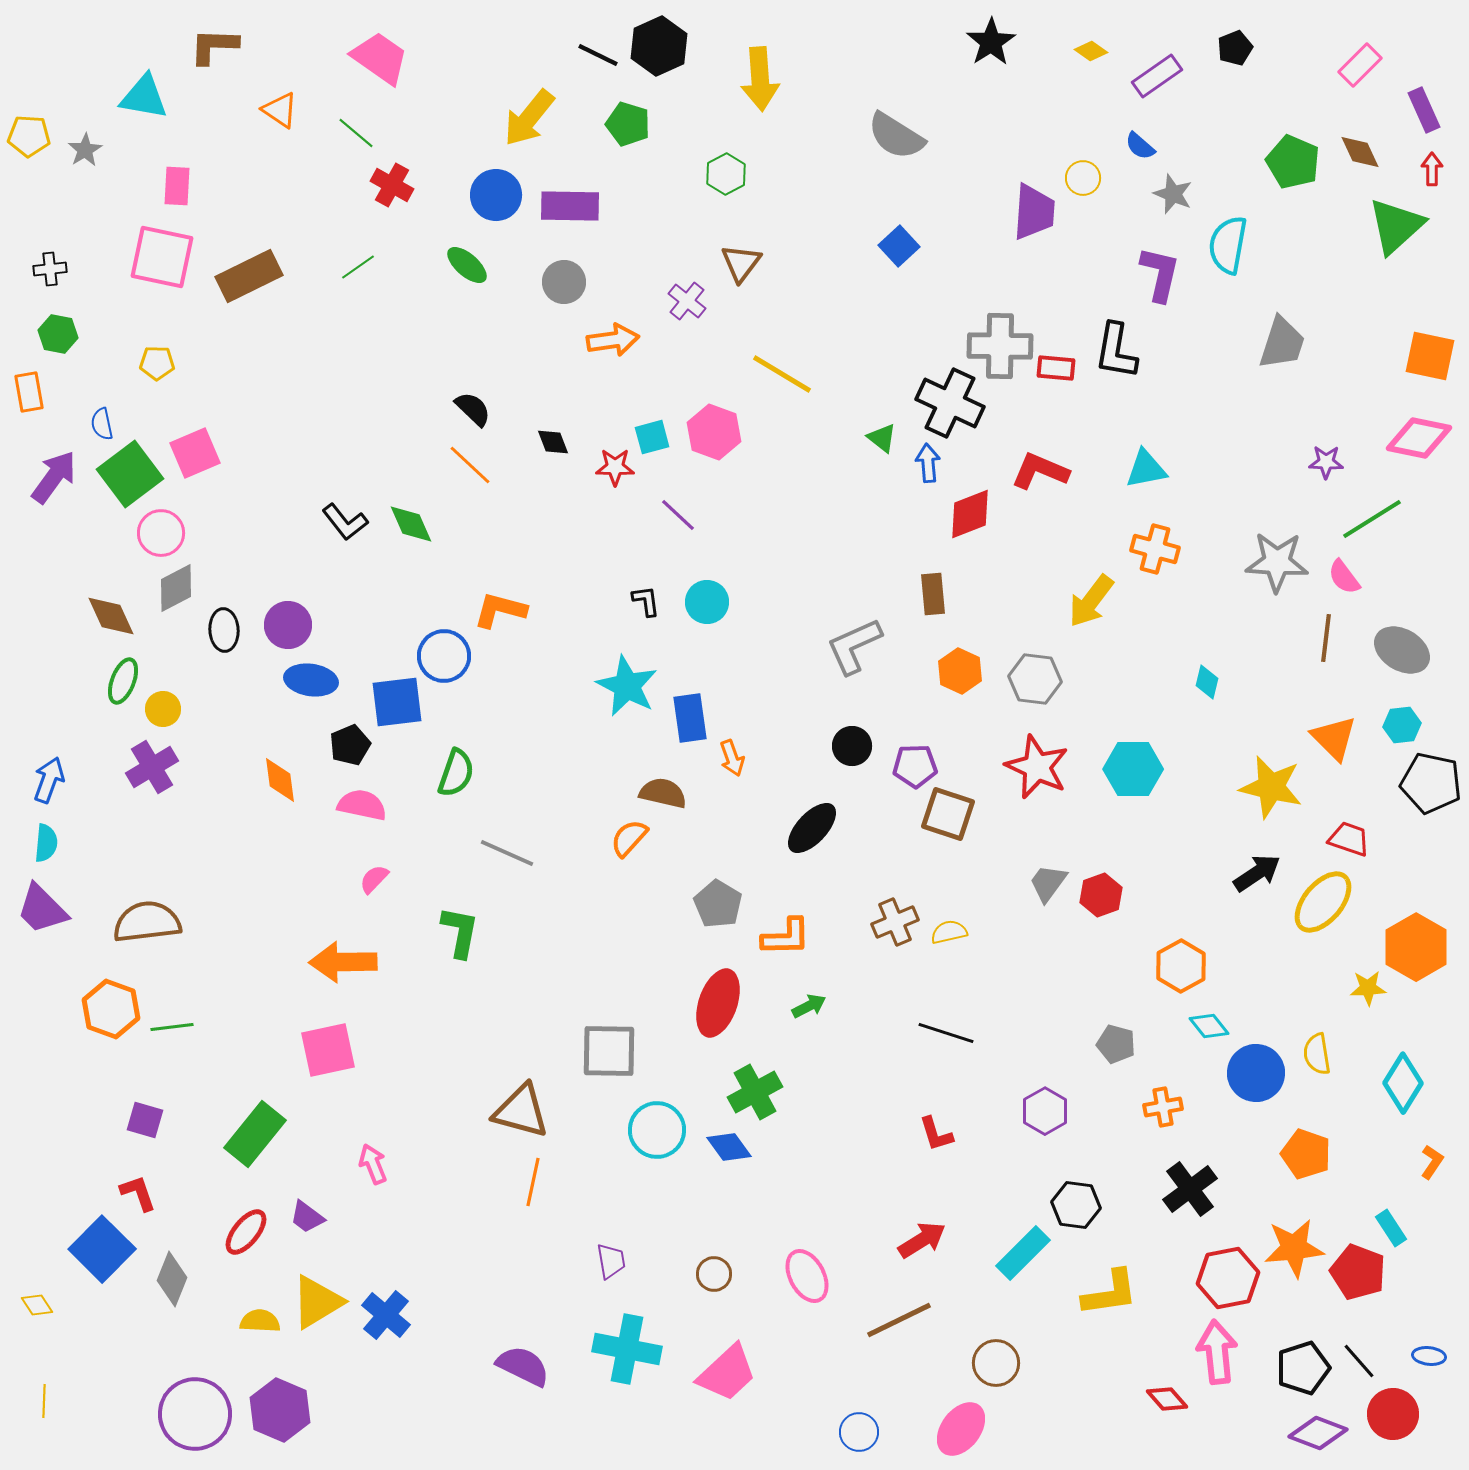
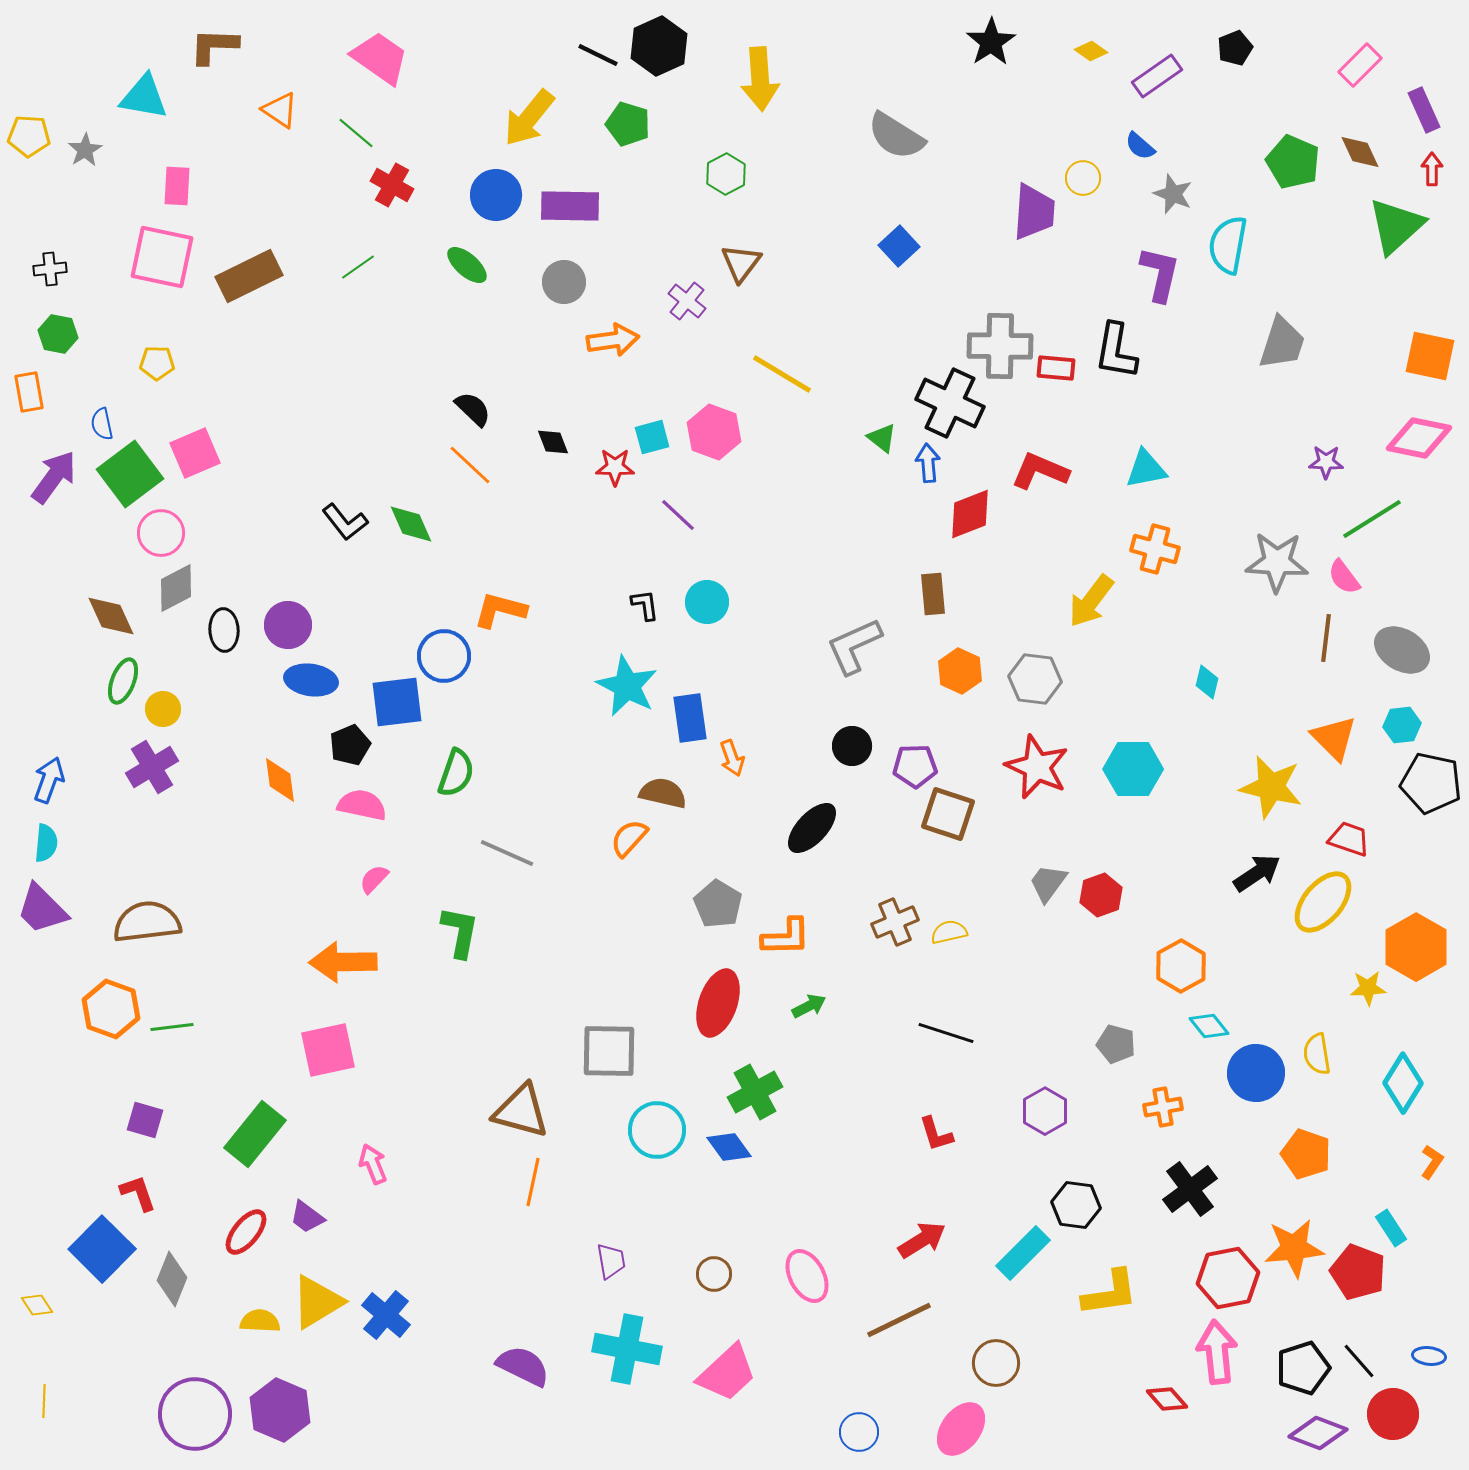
black L-shape at (646, 601): moved 1 px left, 4 px down
